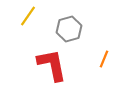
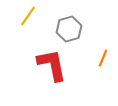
orange line: moved 1 px left, 1 px up
